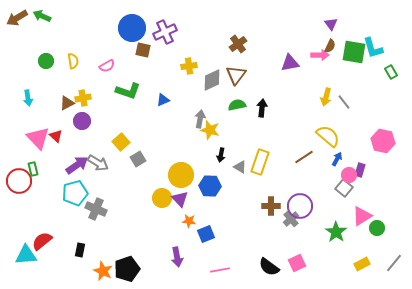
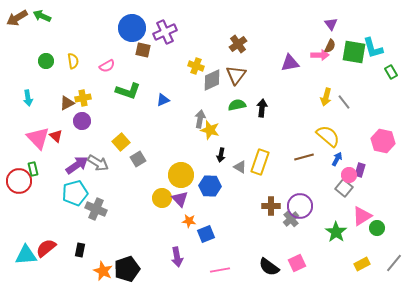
yellow cross at (189, 66): moved 7 px right; rotated 28 degrees clockwise
brown line at (304, 157): rotated 18 degrees clockwise
red semicircle at (42, 241): moved 4 px right, 7 px down
